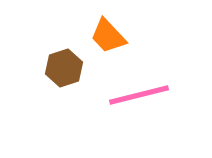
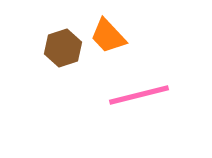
brown hexagon: moved 1 px left, 20 px up
